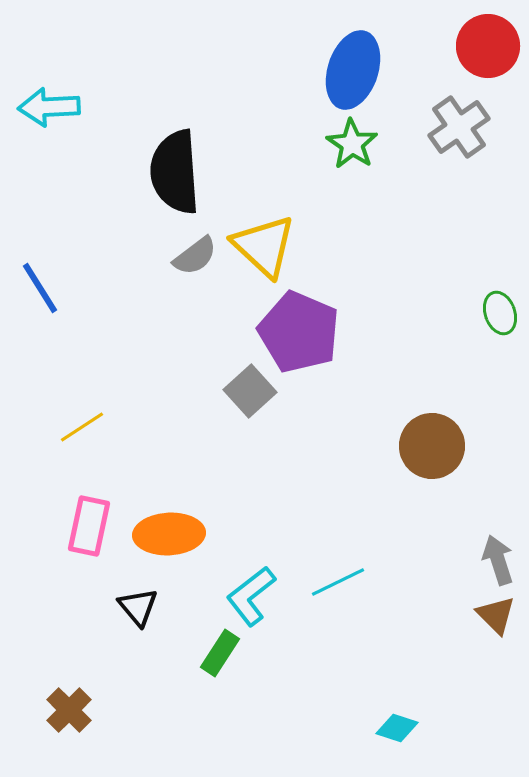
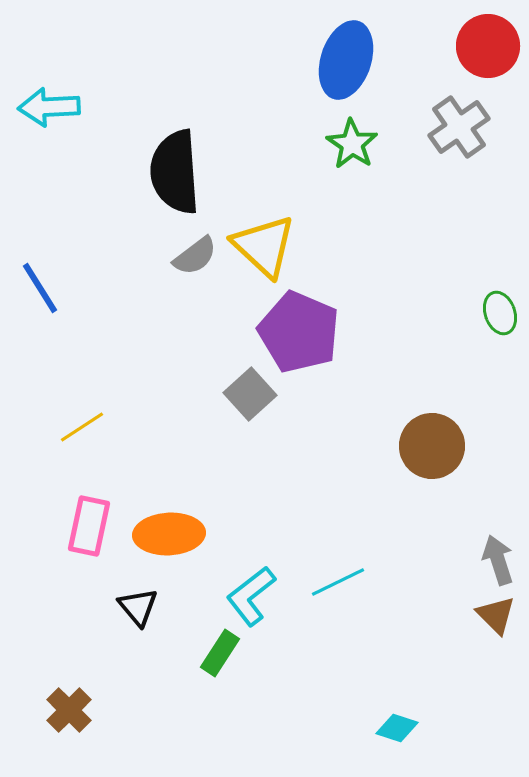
blue ellipse: moved 7 px left, 10 px up
gray square: moved 3 px down
